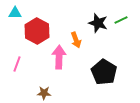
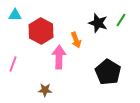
cyan triangle: moved 2 px down
green line: rotated 32 degrees counterclockwise
red hexagon: moved 4 px right
pink line: moved 4 px left
black pentagon: moved 4 px right
brown star: moved 1 px right, 3 px up
